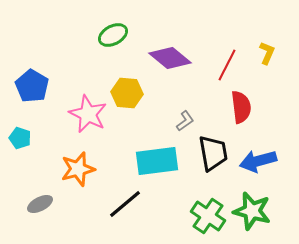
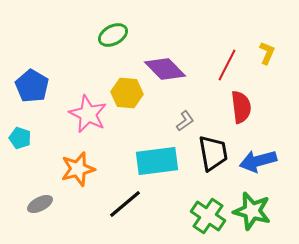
purple diamond: moved 5 px left, 11 px down; rotated 6 degrees clockwise
